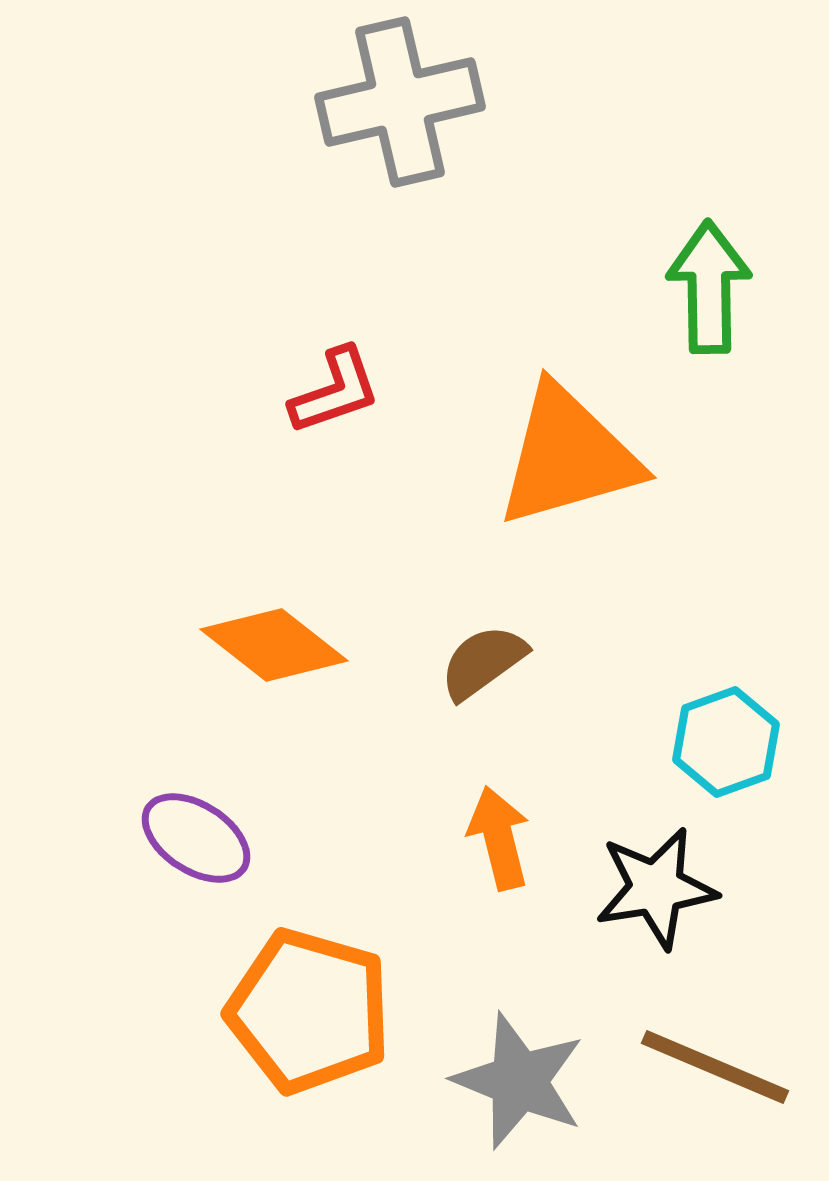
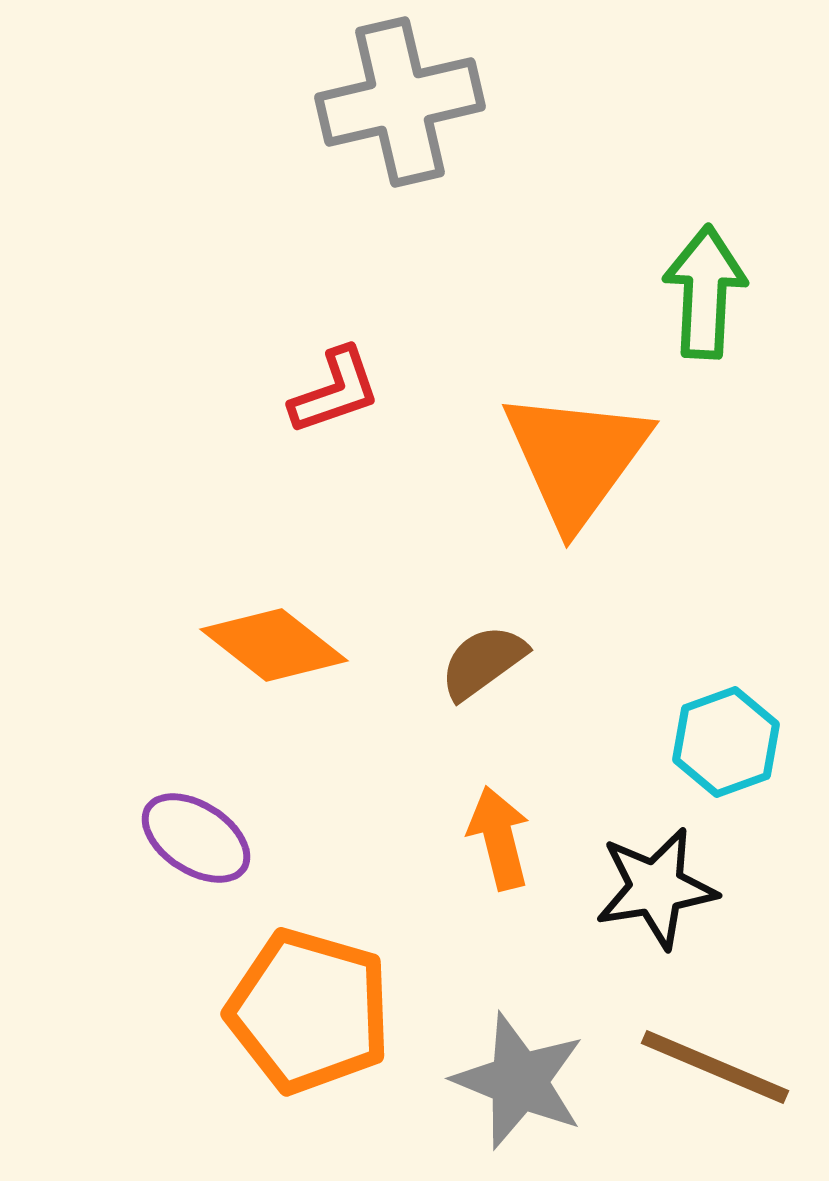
green arrow: moved 4 px left, 5 px down; rotated 4 degrees clockwise
orange triangle: moved 8 px right, 2 px down; rotated 38 degrees counterclockwise
